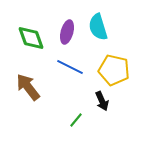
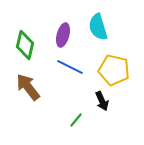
purple ellipse: moved 4 px left, 3 px down
green diamond: moved 6 px left, 7 px down; rotated 32 degrees clockwise
